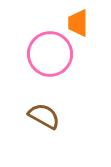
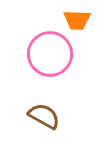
orange trapezoid: moved 1 px left, 3 px up; rotated 88 degrees counterclockwise
